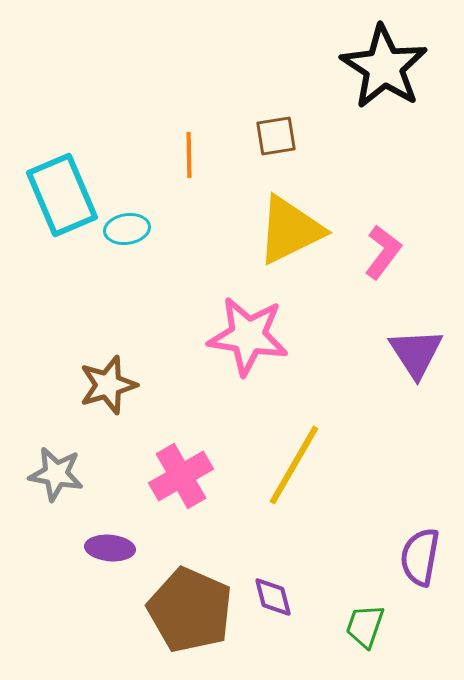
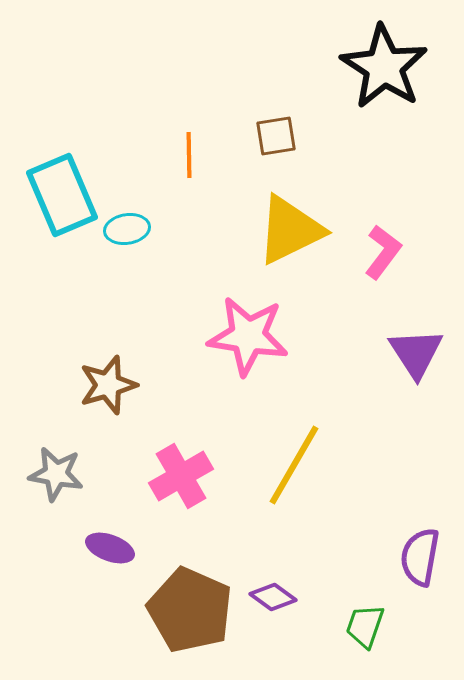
purple ellipse: rotated 15 degrees clockwise
purple diamond: rotated 39 degrees counterclockwise
